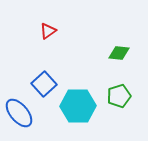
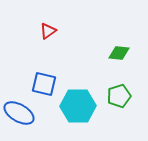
blue square: rotated 35 degrees counterclockwise
blue ellipse: rotated 20 degrees counterclockwise
